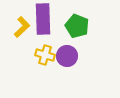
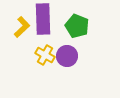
yellow cross: rotated 12 degrees clockwise
